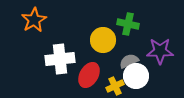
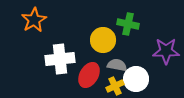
purple star: moved 6 px right
gray semicircle: moved 12 px left, 4 px down; rotated 36 degrees clockwise
white circle: moved 3 px down
